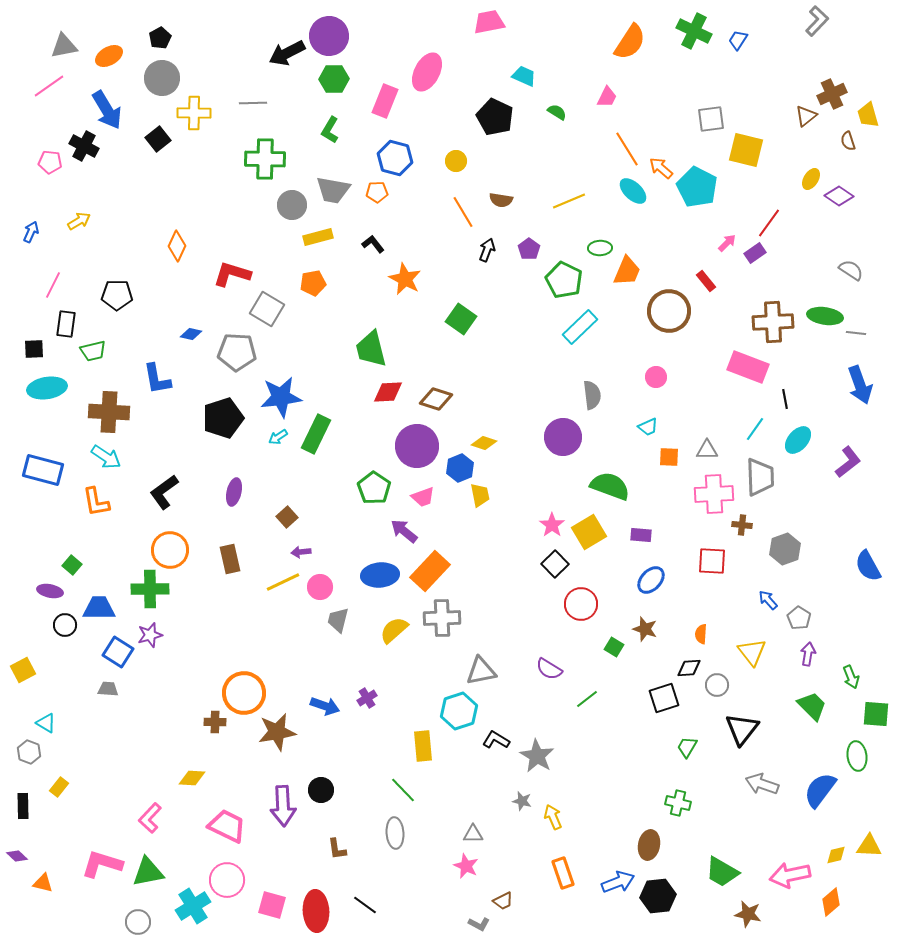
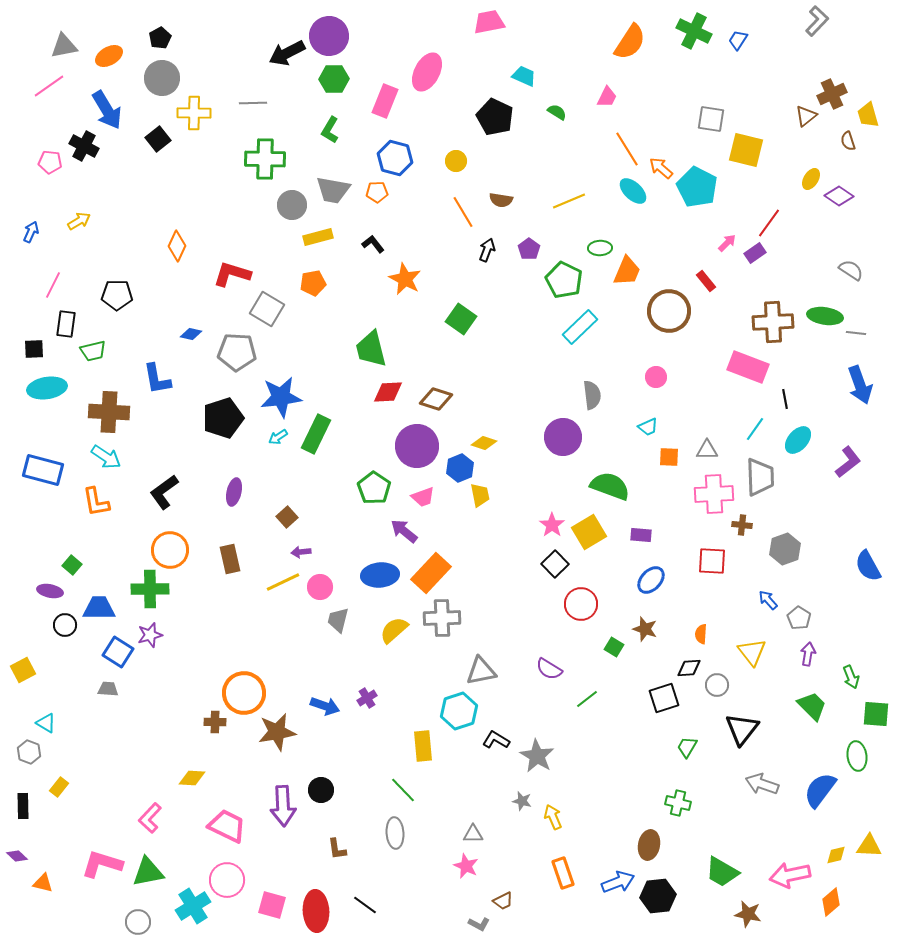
gray square at (711, 119): rotated 16 degrees clockwise
orange rectangle at (430, 571): moved 1 px right, 2 px down
